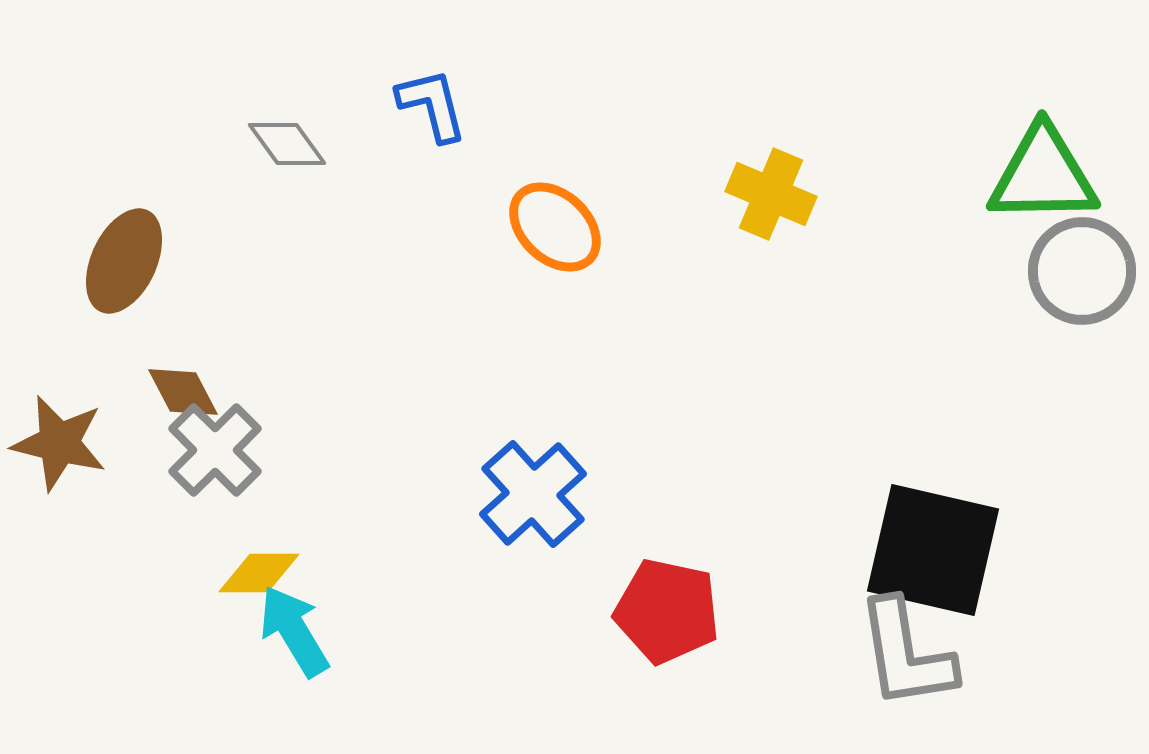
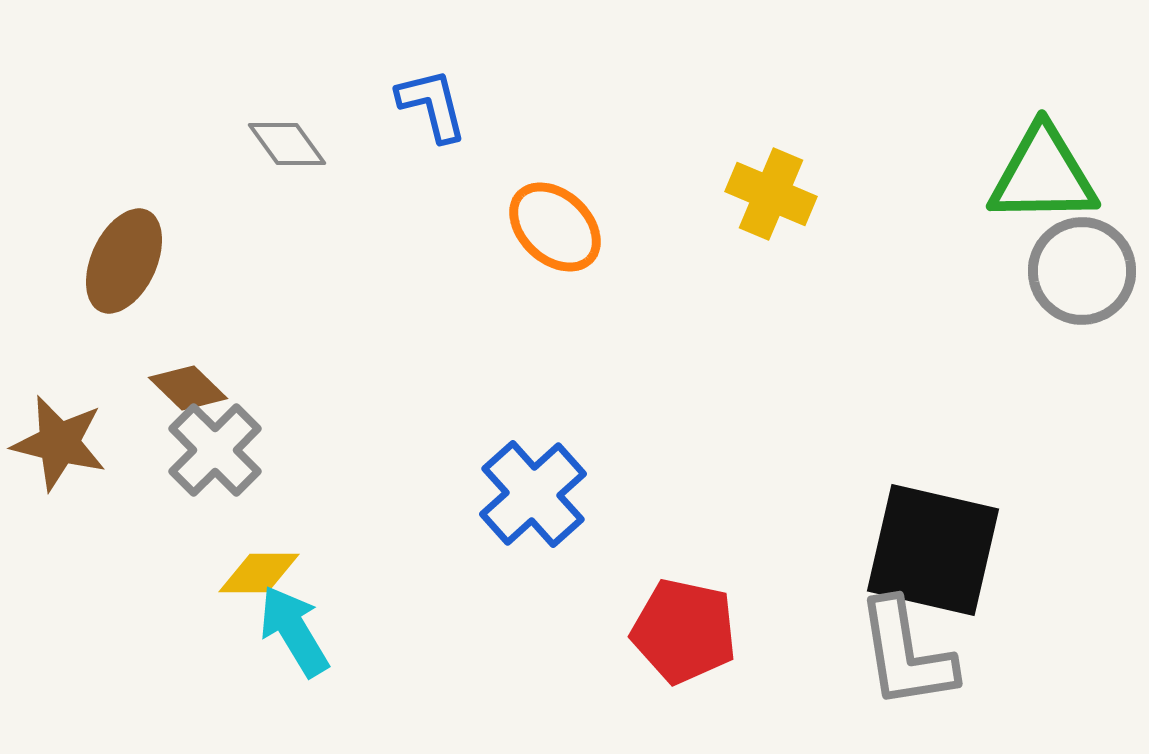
brown diamond: moved 5 px right, 4 px up; rotated 18 degrees counterclockwise
red pentagon: moved 17 px right, 20 px down
